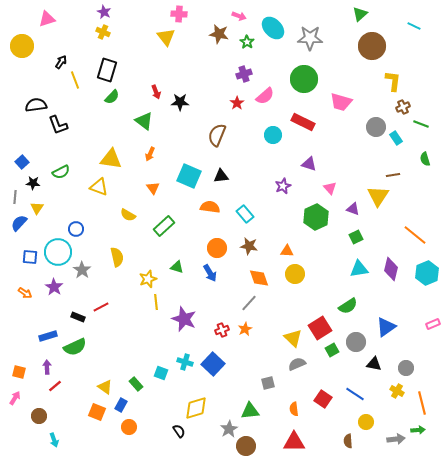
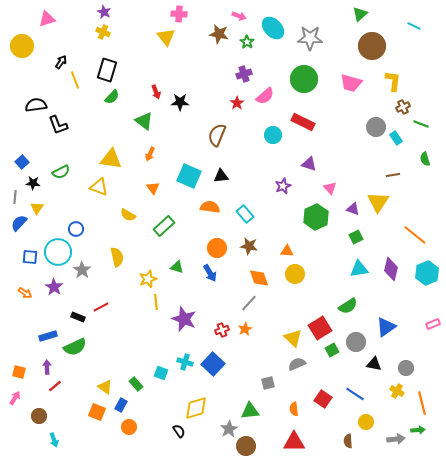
pink trapezoid at (341, 102): moved 10 px right, 19 px up
yellow triangle at (378, 196): moved 6 px down
